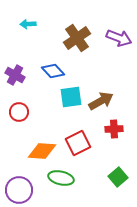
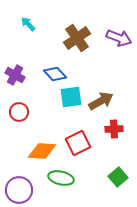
cyan arrow: rotated 49 degrees clockwise
blue diamond: moved 2 px right, 3 px down
